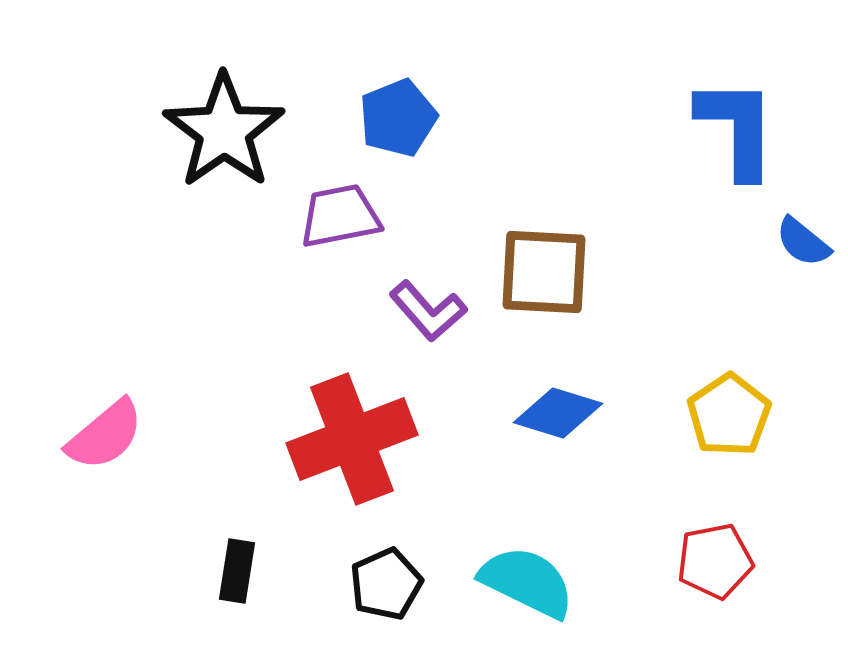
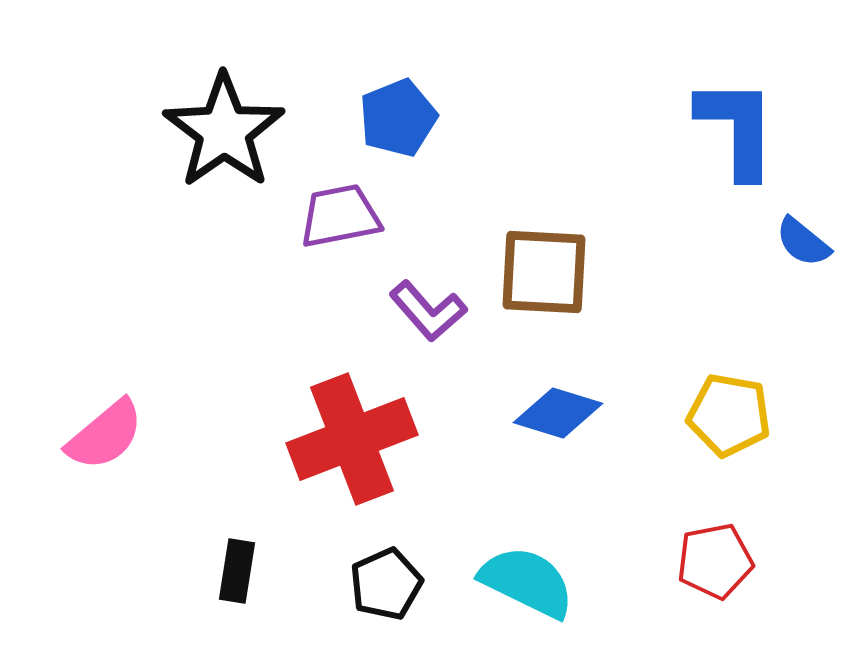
yellow pentagon: rotated 28 degrees counterclockwise
